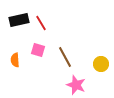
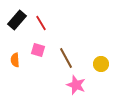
black rectangle: moved 2 px left; rotated 36 degrees counterclockwise
brown line: moved 1 px right, 1 px down
